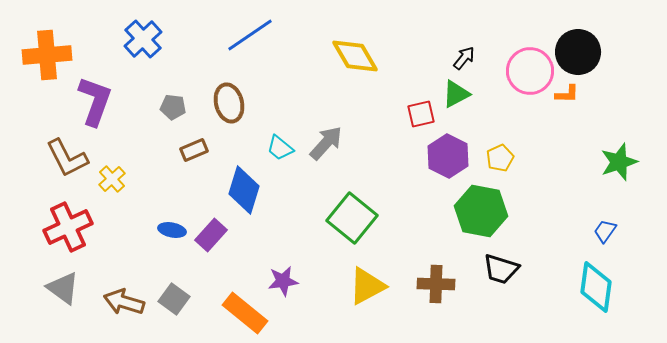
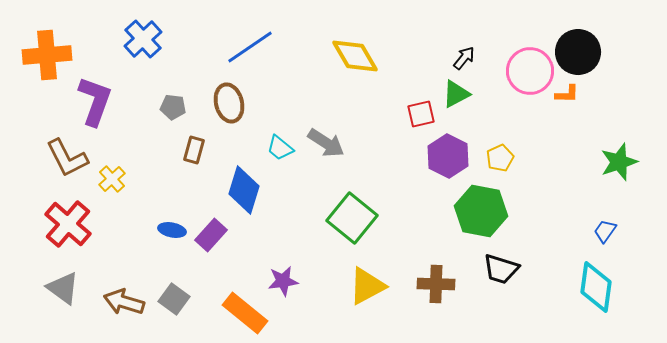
blue line: moved 12 px down
gray arrow: rotated 81 degrees clockwise
brown rectangle: rotated 52 degrees counterclockwise
red cross: moved 3 px up; rotated 24 degrees counterclockwise
